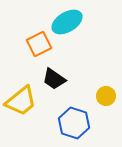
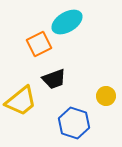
black trapezoid: rotated 55 degrees counterclockwise
